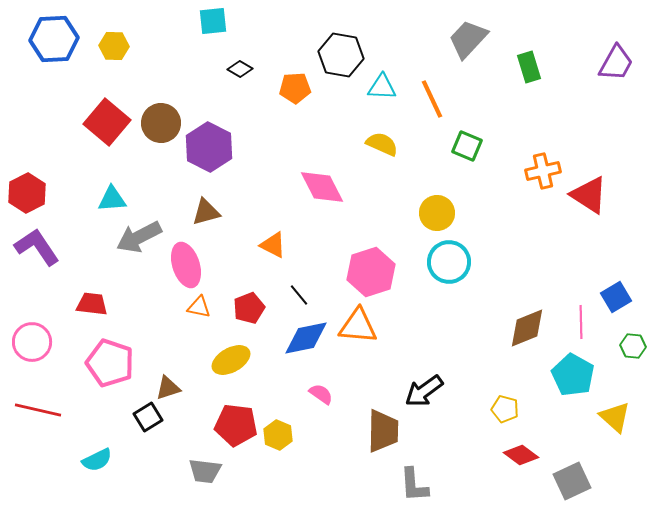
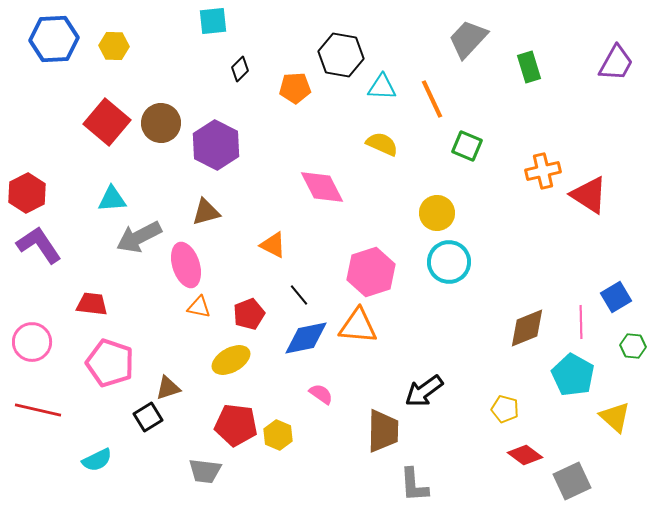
black diamond at (240, 69): rotated 75 degrees counterclockwise
purple hexagon at (209, 147): moved 7 px right, 2 px up
purple L-shape at (37, 247): moved 2 px right, 2 px up
red pentagon at (249, 308): moved 6 px down
red diamond at (521, 455): moved 4 px right
